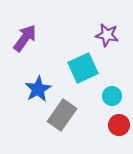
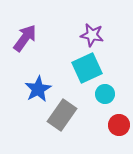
purple star: moved 15 px left
cyan square: moved 4 px right
cyan circle: moved 7 px left, 2 px up
